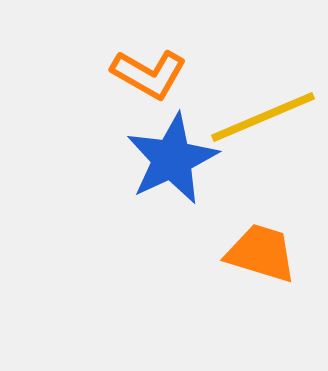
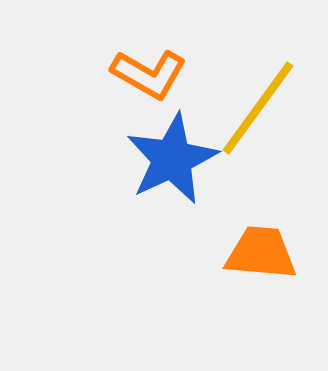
yellow line: moved 5 px left, 9 px up; rotated 31 degrees counterclockwise
orange trapezoid: rotated 12 degrees counterclockwise
